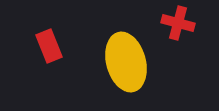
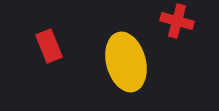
red cross: moved 1 px left, 2 px up
